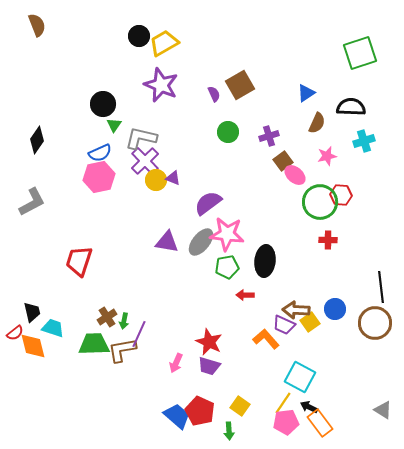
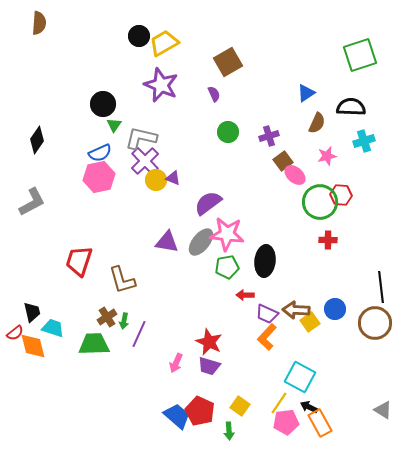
brown semicircle at (37, 25): moved 2 px right, 2 px up; rotated 25 degrees clockwise
green square at (360, 53): moved 2 px down
brown square at (240, 85): moved 12 px left, 23 px up
purple trapezoid at (284, 325): moved 17 px left, 11 px up
orange L-shape at (266, 339): moved 1 px right, 2 px up; rotated 96 degrees counterclockwise
brown L-shape at (122, 350): moved 70 px up; rotated 96 degrees counterclockwise
yellow line at (283, 403): moved 4 px left
orange rectangle at (320, 423): rotated 8 degrees clockwise
